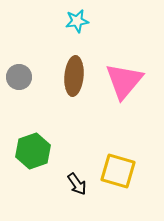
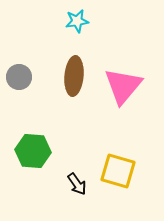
pink triangle: moved 1 px left, 5 px down
green hexagon: rotated 24 degrees clockwise
